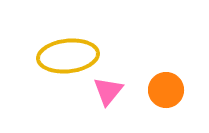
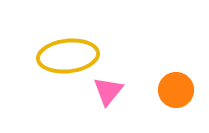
orange circle: moved 10 px right
